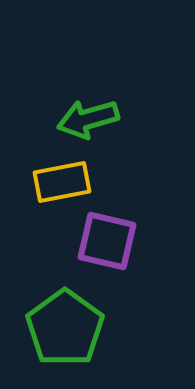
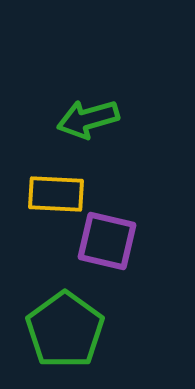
yellow rectangle: moved 6 px left, 12 px down; rotated 14 degrees clockwise
green pentagon: moved 2 px down
